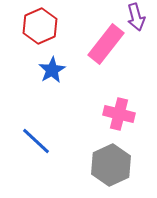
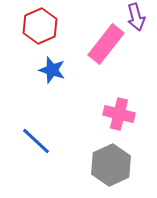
blue star: rotated 24 degrees counterclockwise
